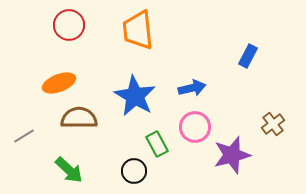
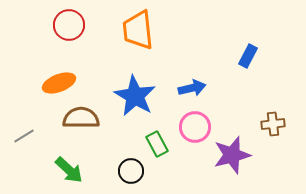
brown semicircle: moved 2 px right
brown cross: rotated 30 degrees clockwise
black circle: moved 3 px left
